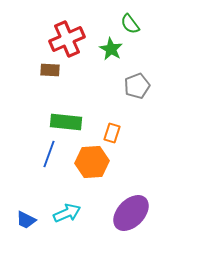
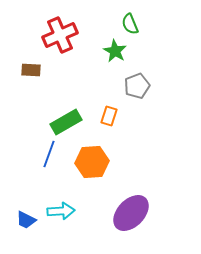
green semicircle: rotated 15 degrees clockwise
red cross: moved 7 px left, 4 px up
green star: moved 4 px right, 2 px down
brown rectangle: moved 19 px left
green rectangle: rotated 36 degrees counterclockwise
orange rectangle: moved 3 px left, 17 px up
cyan arrow: moved 6 px left, 2 px up; rotated 20 degrees clockwise
